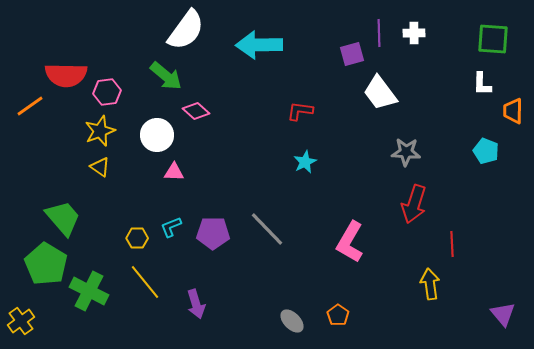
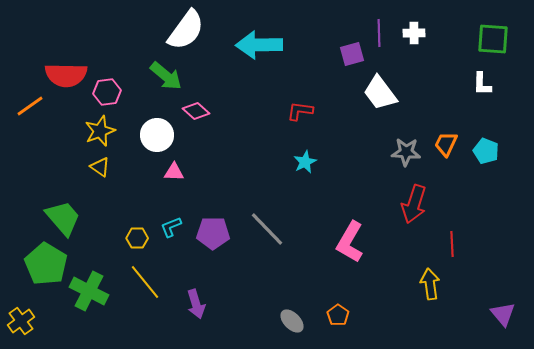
orange trapezoid: moved 67 px left, 33 px down; rotated 24 degrees clockwise
